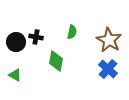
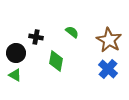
green semicircle: rotated 64 degrees counterclockwise
black circle: moved 11 px down
